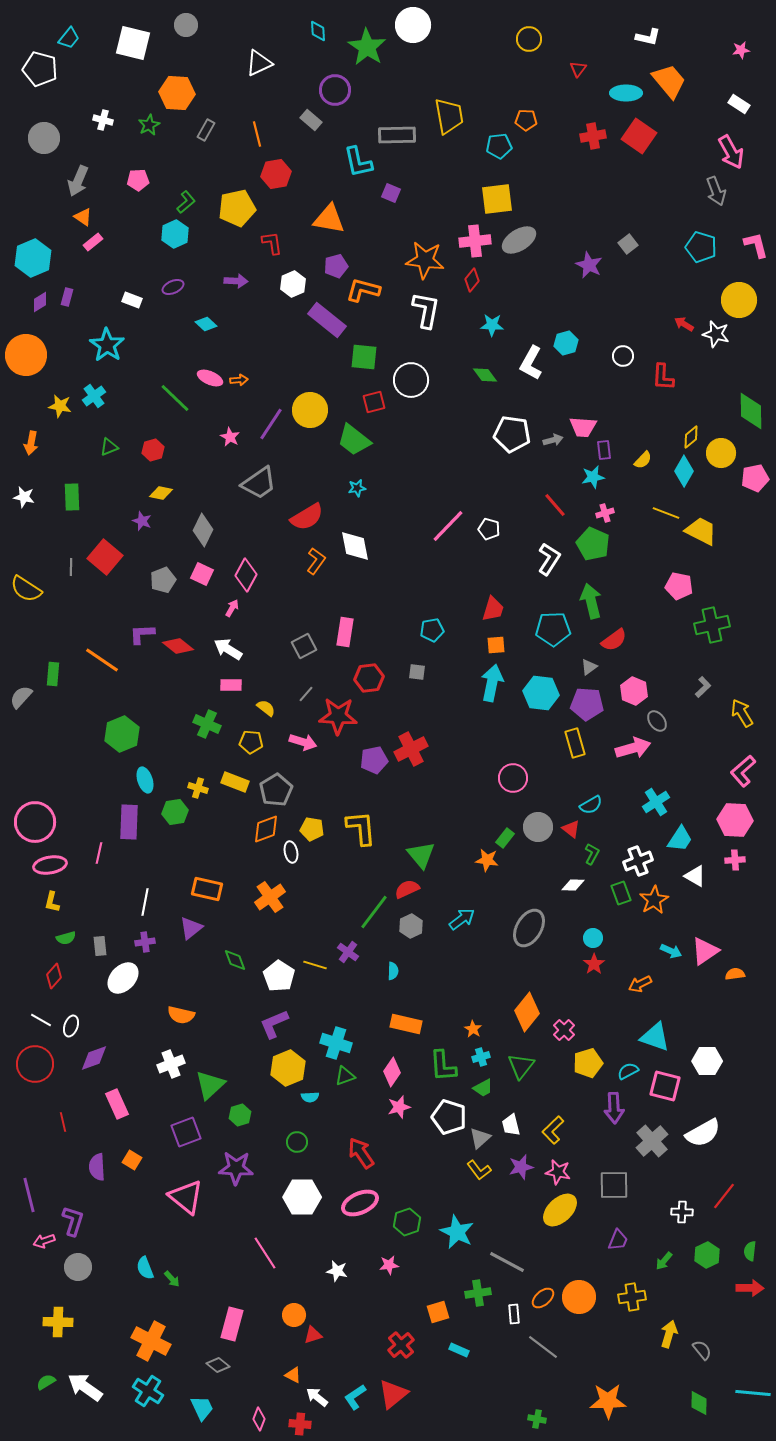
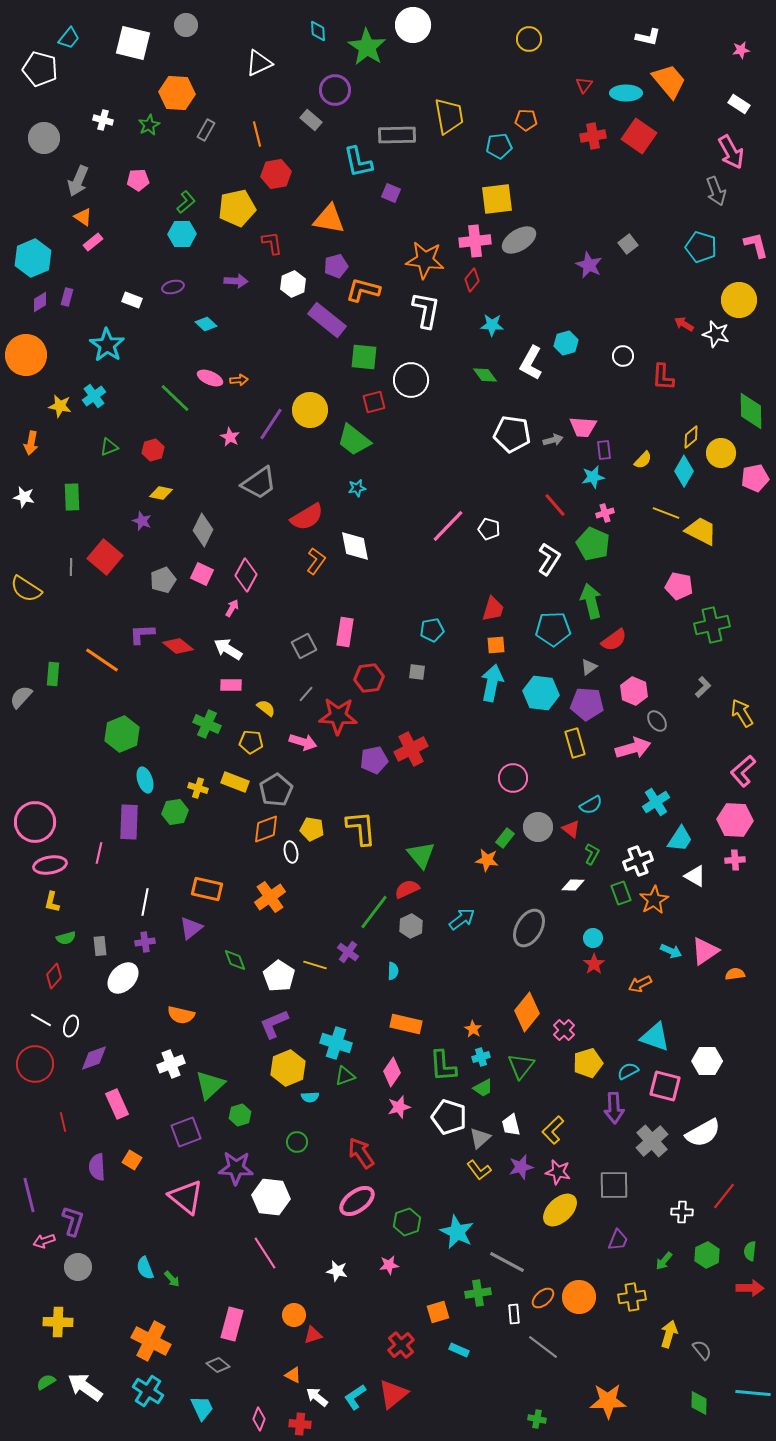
red triangle at (578, 69): moved 6 px right, 16 px down
cyan hexagon at (175, 234): moved 7 px right; rotated 24 degrees clockwise
purple ellipse at (173, 287): rotated 10 degrees clockwise
white hexagon at (302, 1197): moved 31 px left; rotated 6 degrees clockwise
pink ellipse at (360, 1203): moved 3 px left, 2 px up; rotated 12 degrees counterclockwise
